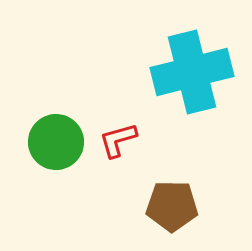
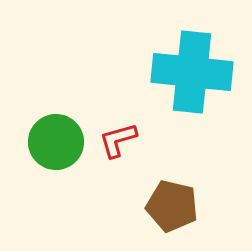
cyan cross: rotated 20 degrees clockwise
brown pentagon: rotated 12 degrees clockwise
